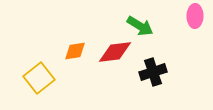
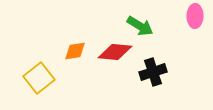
red diamond: rotated 12 degrees clockwise
